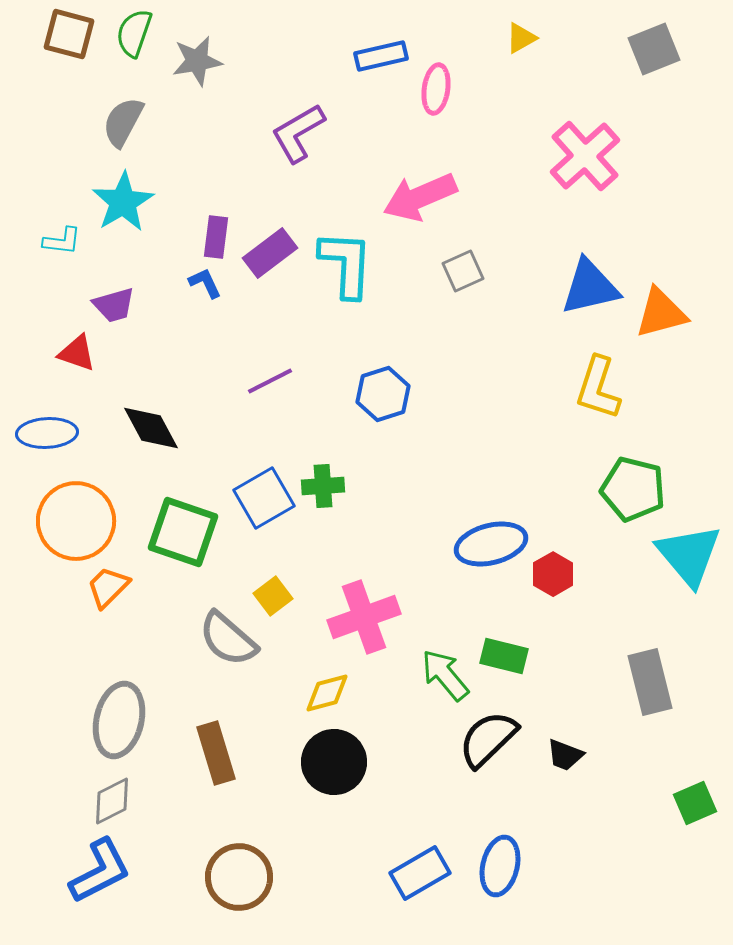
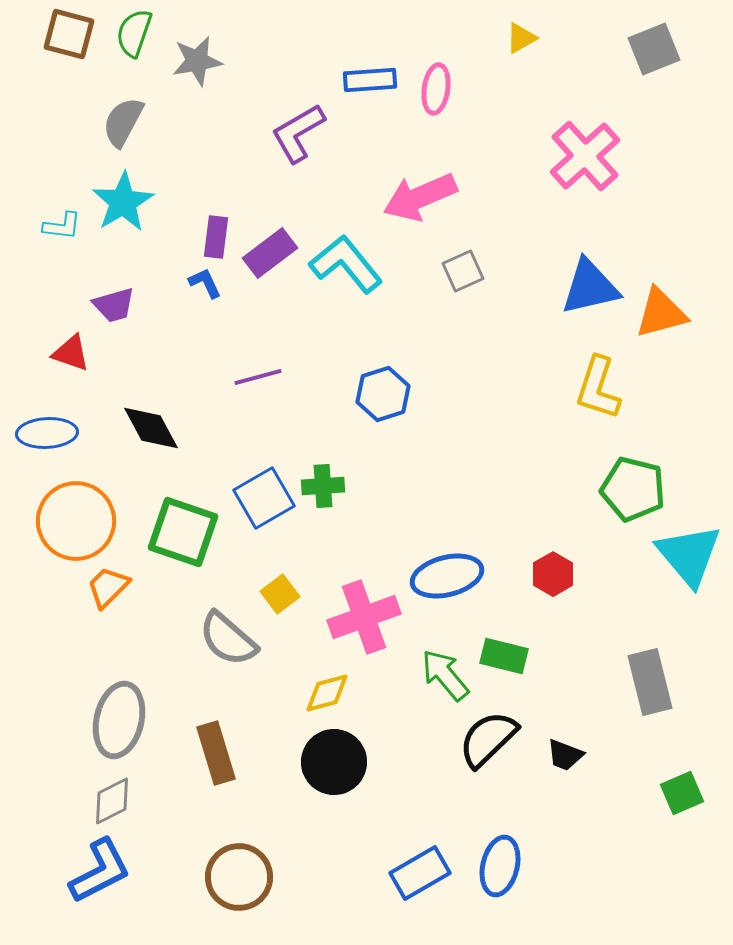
blue rectangle at (381, 56): moved 11 px left, 24 px down; rotated 9 degrees clockwise
cyan L-shape at (62, 241): moved 15 px up
cyan L-shape at (346, 264): rotated 42 degrees counterclockwise
red triangle at (77, 353): moved 6 px left
purple line at (270, 381): moved 12 px left, 4 px up; rotated 12 degrees clockwise
blue ellipse at (491, 544): moved 44 px left, 32 px down
yellow square at (273, 596): moved 7 px right, 2 px up
green square at (695, 803): moved 13 px left, 10 px up
